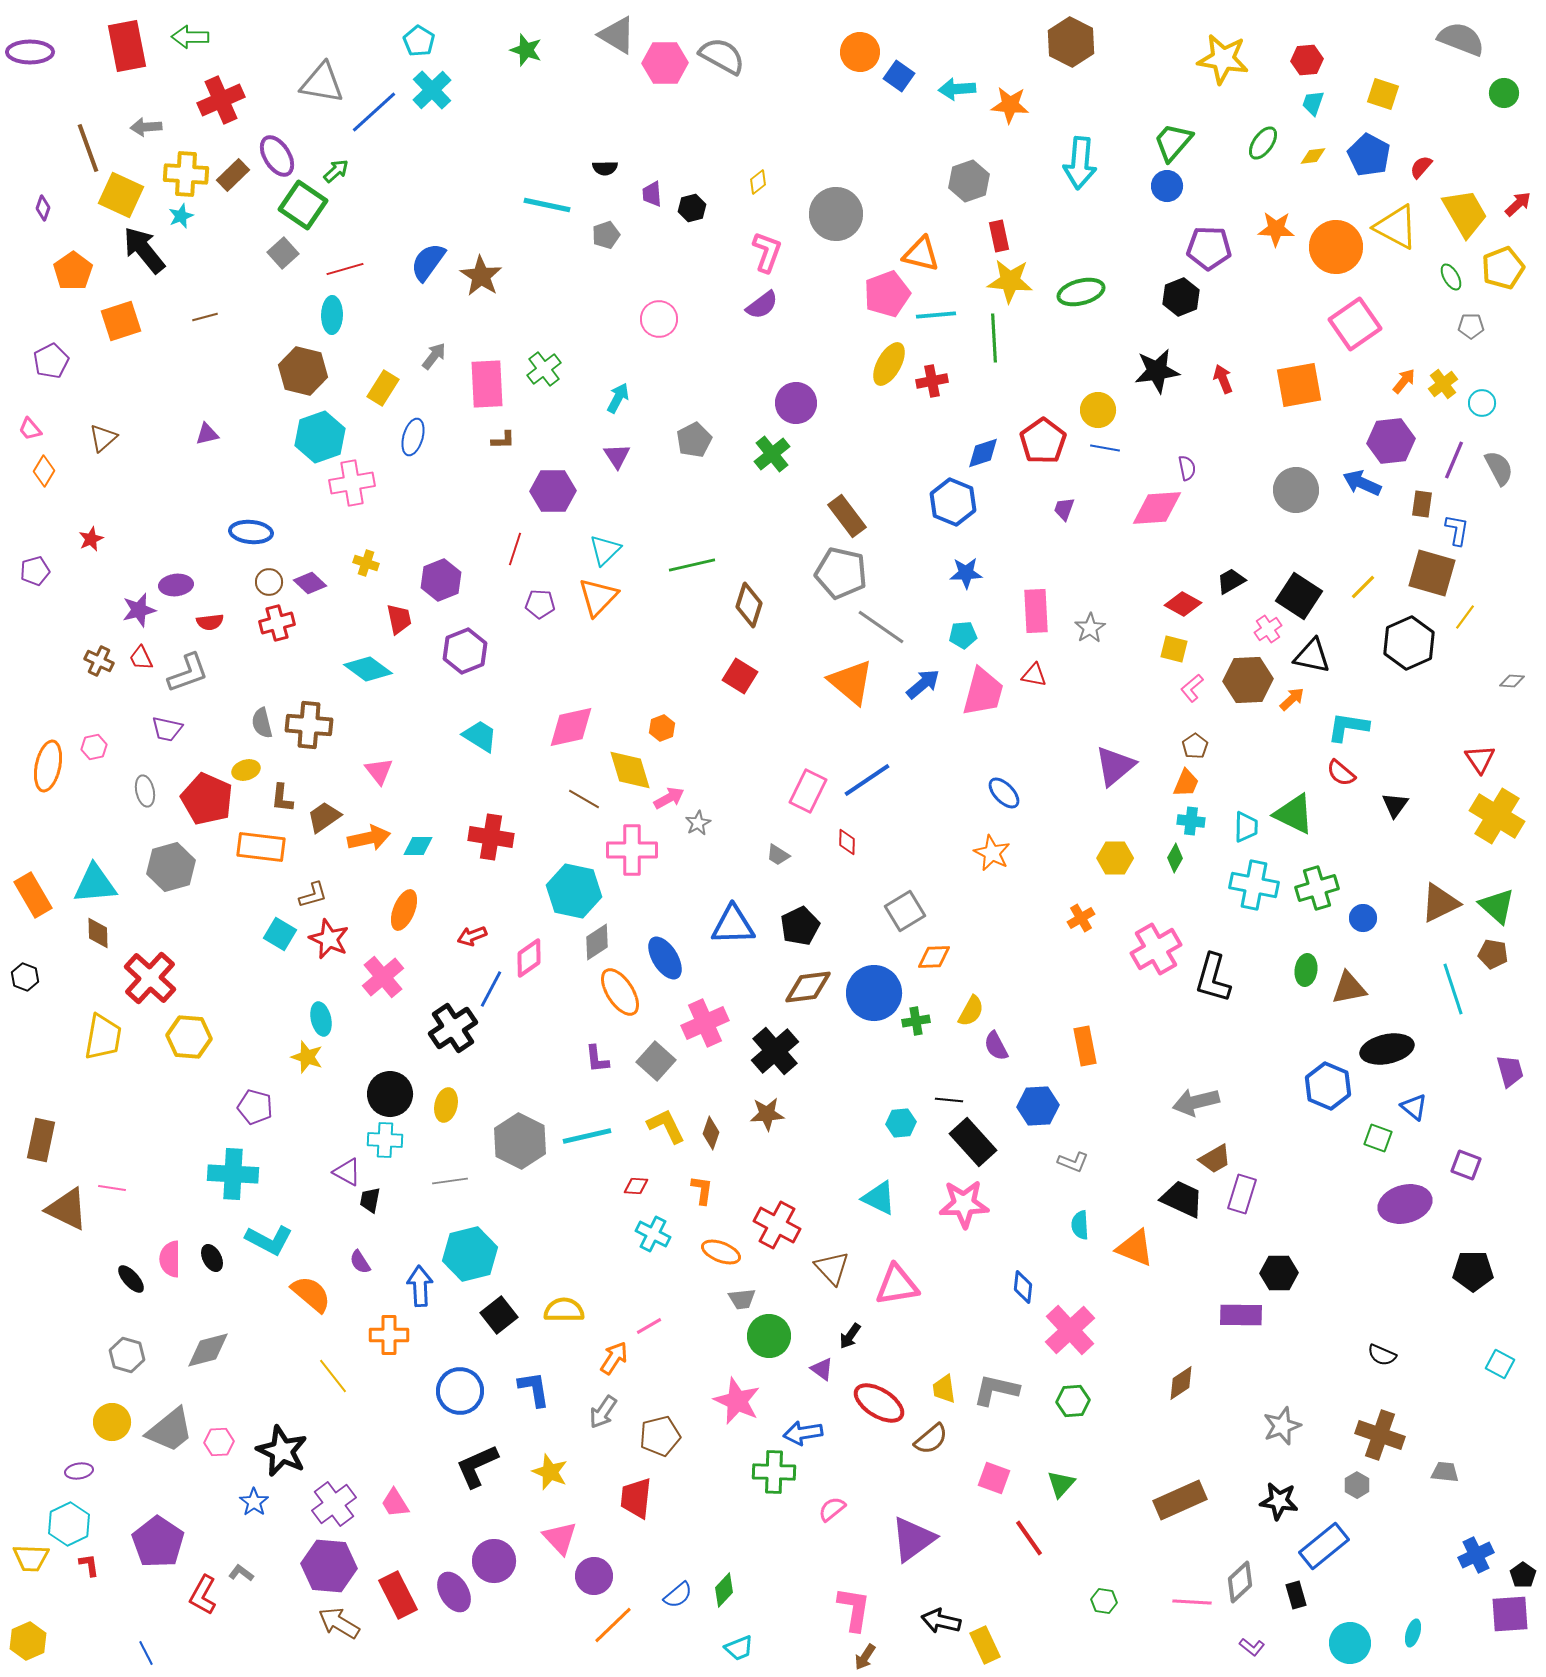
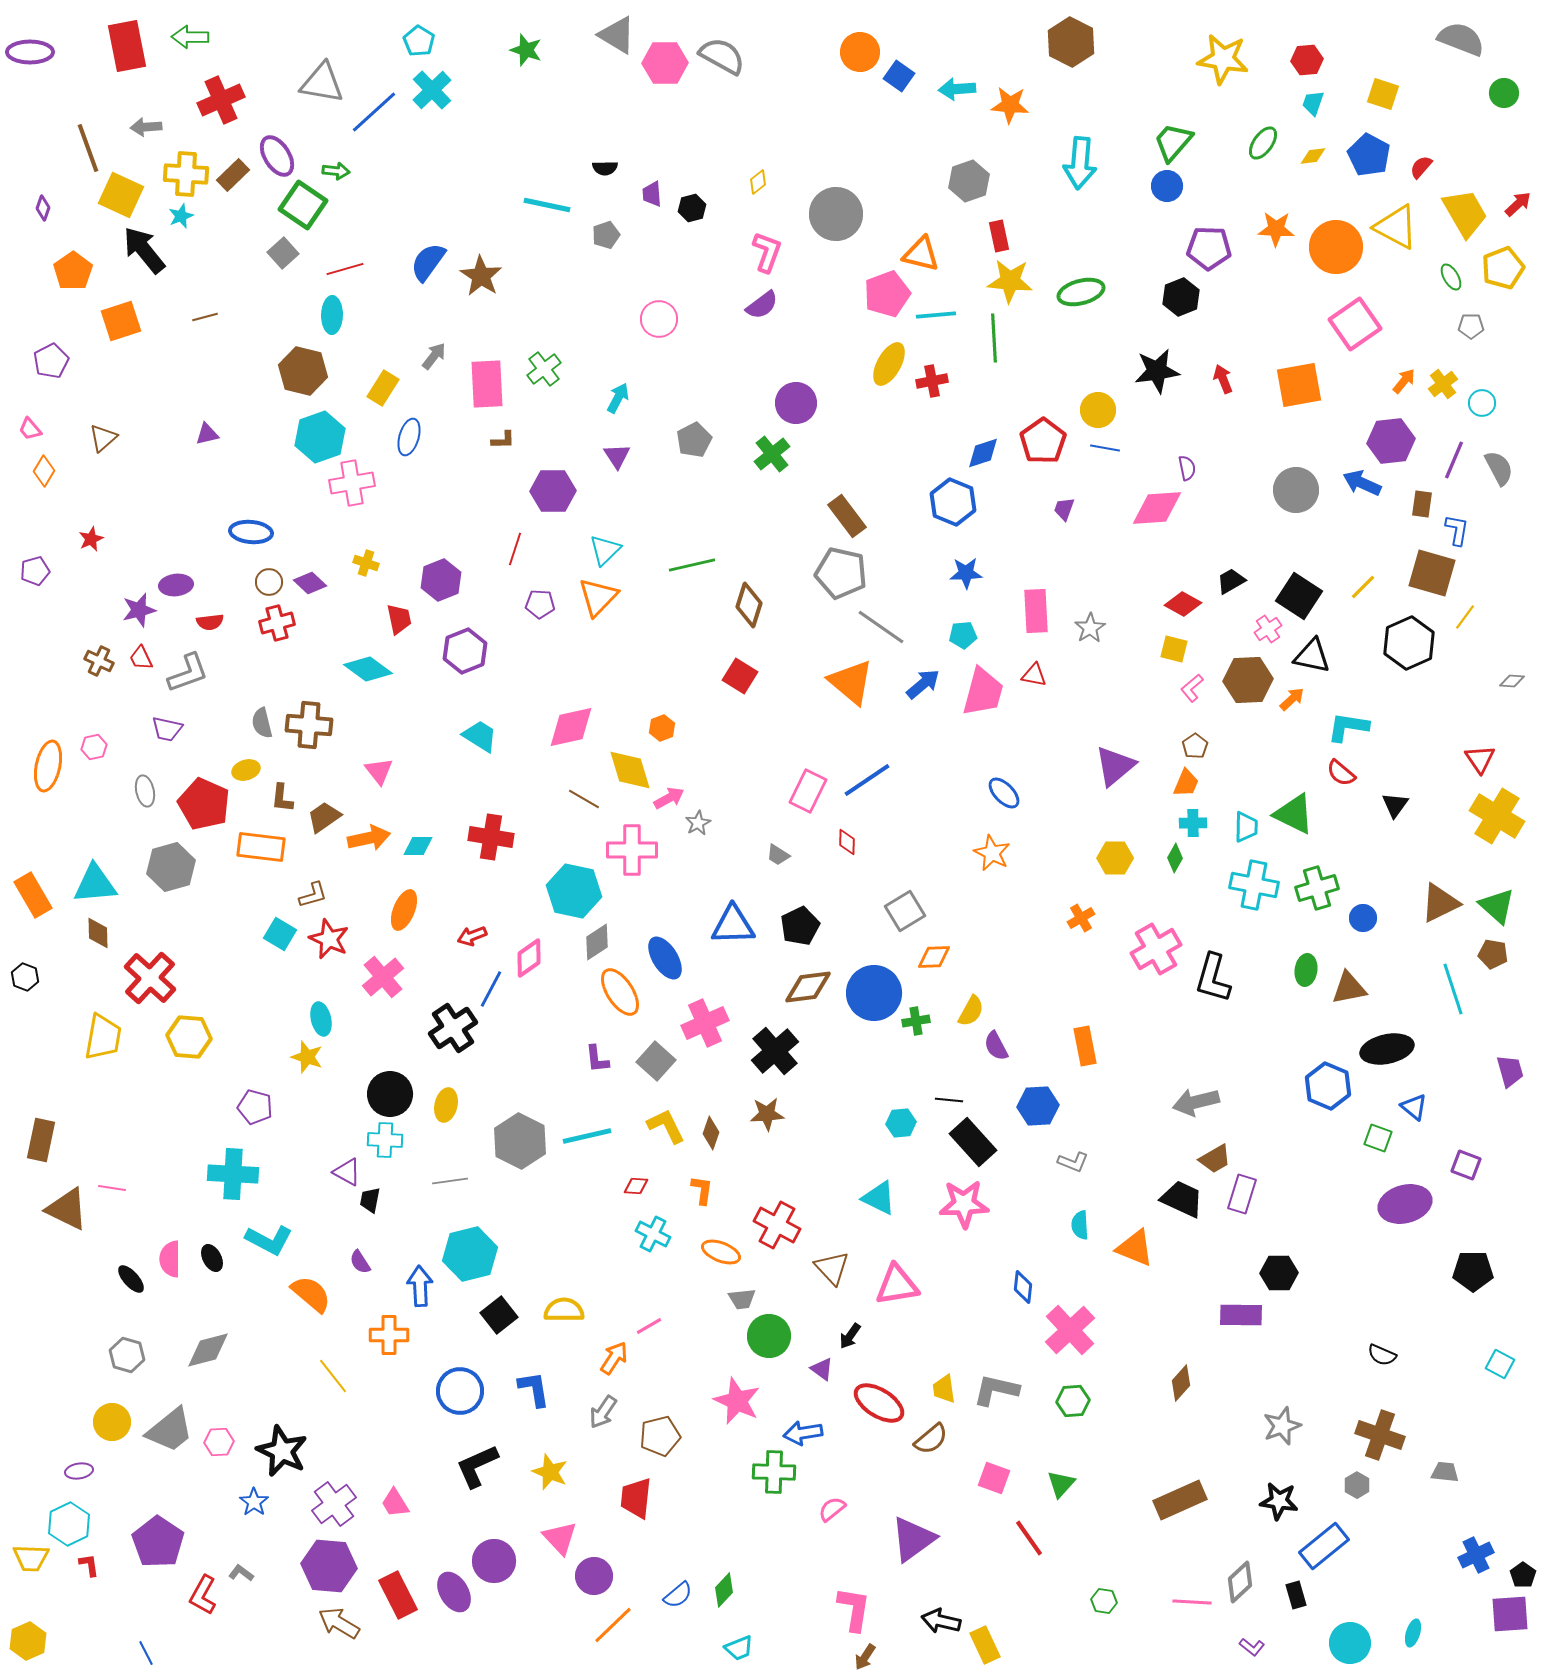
green arrow at (336, 171): rotated 48 degrees clockwise
blue ellipse at (413, 437): moved 4 px left
red pentagon at (207, 799): moved 3 px left, 5 px down
cyan cross at (1191, 821): moved 2 px right, 2 px down; rotated 8 degrees counterclockwise
brown diamond at (1181, 1383): rotated 15 degrees counterclockwise
